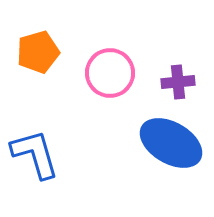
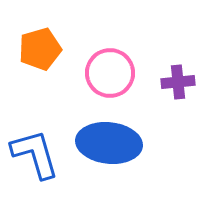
orange pentagon: moved 2 px right, 3 px up
blue ellipse: moved 62 px left; rotated 24 degrees counterclockwise
